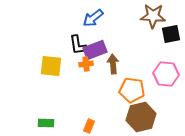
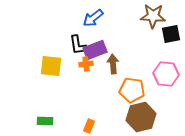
green rectangle: moved 1 px left, 2 px up
